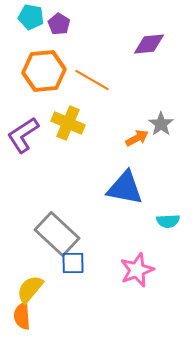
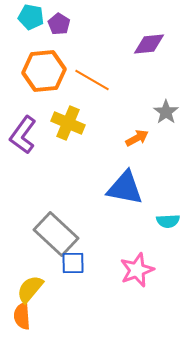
gray star: moved 5 px right, 12 px up
purple L-shape: rotated 21 degrees counterclockwise
gray rectangle: moved 1 px left
